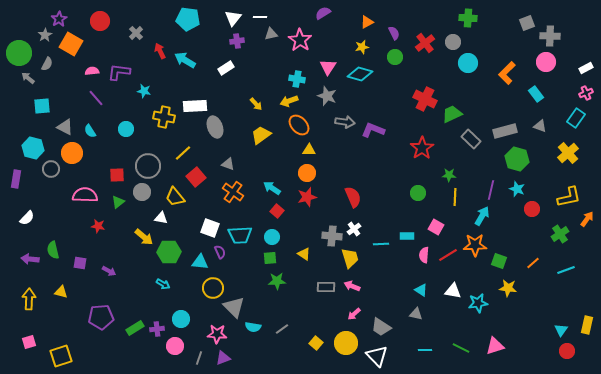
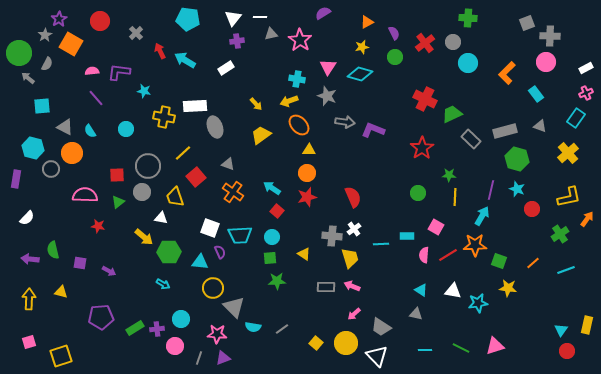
yellow trapezoid at (175, 197): rotated 20 degrees clockwise
